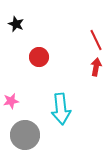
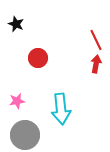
red circle: moved 1 px left, 1 px down
red arrow: moved 3 px up
pink star: moved 6 px right
